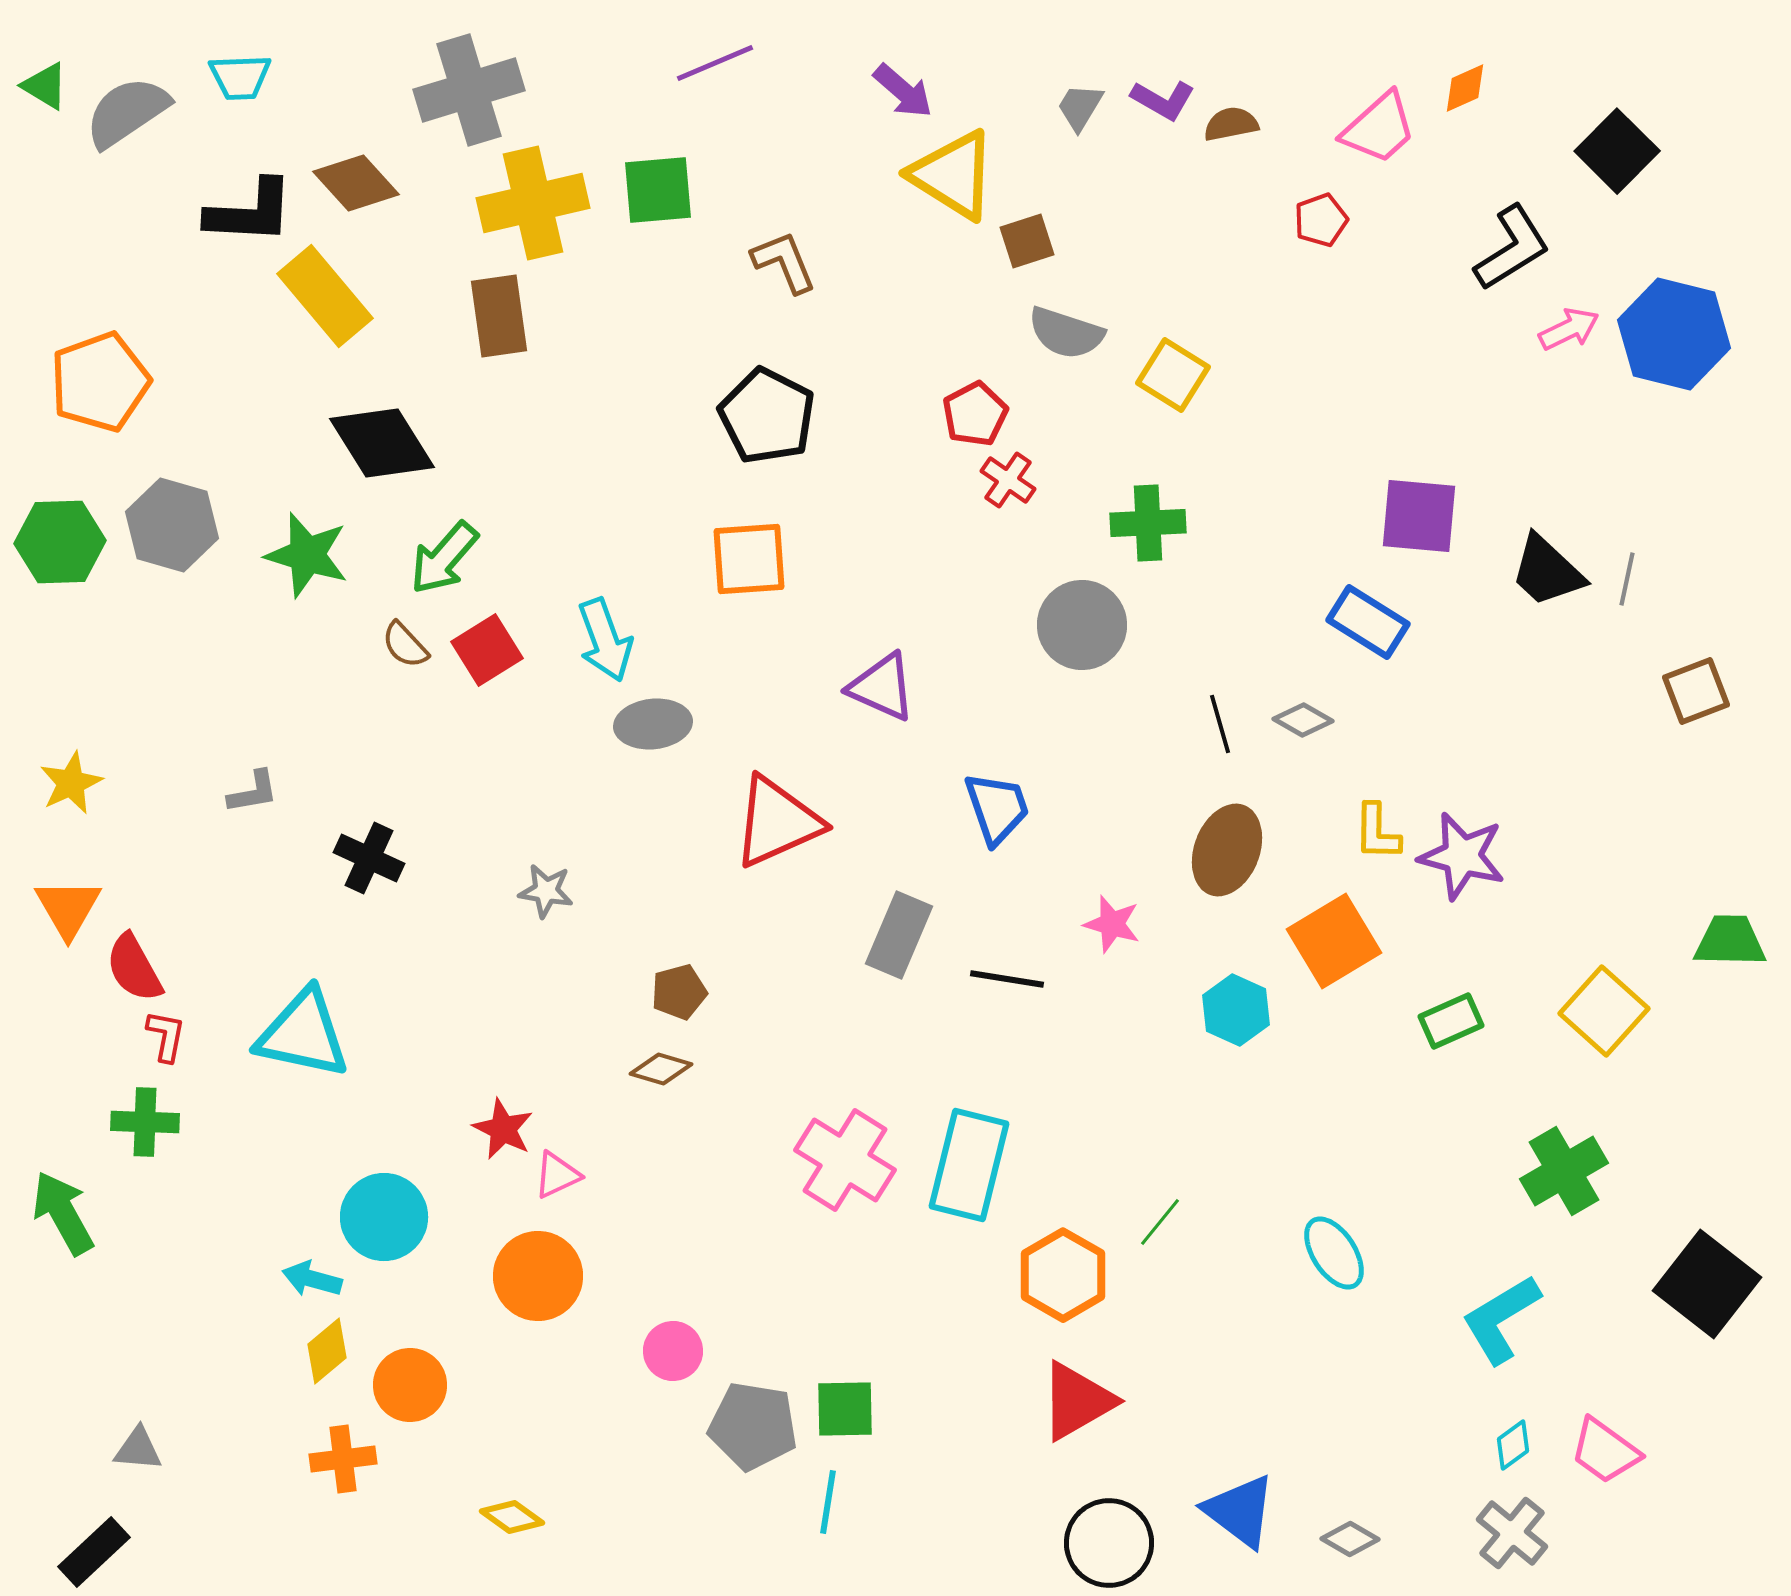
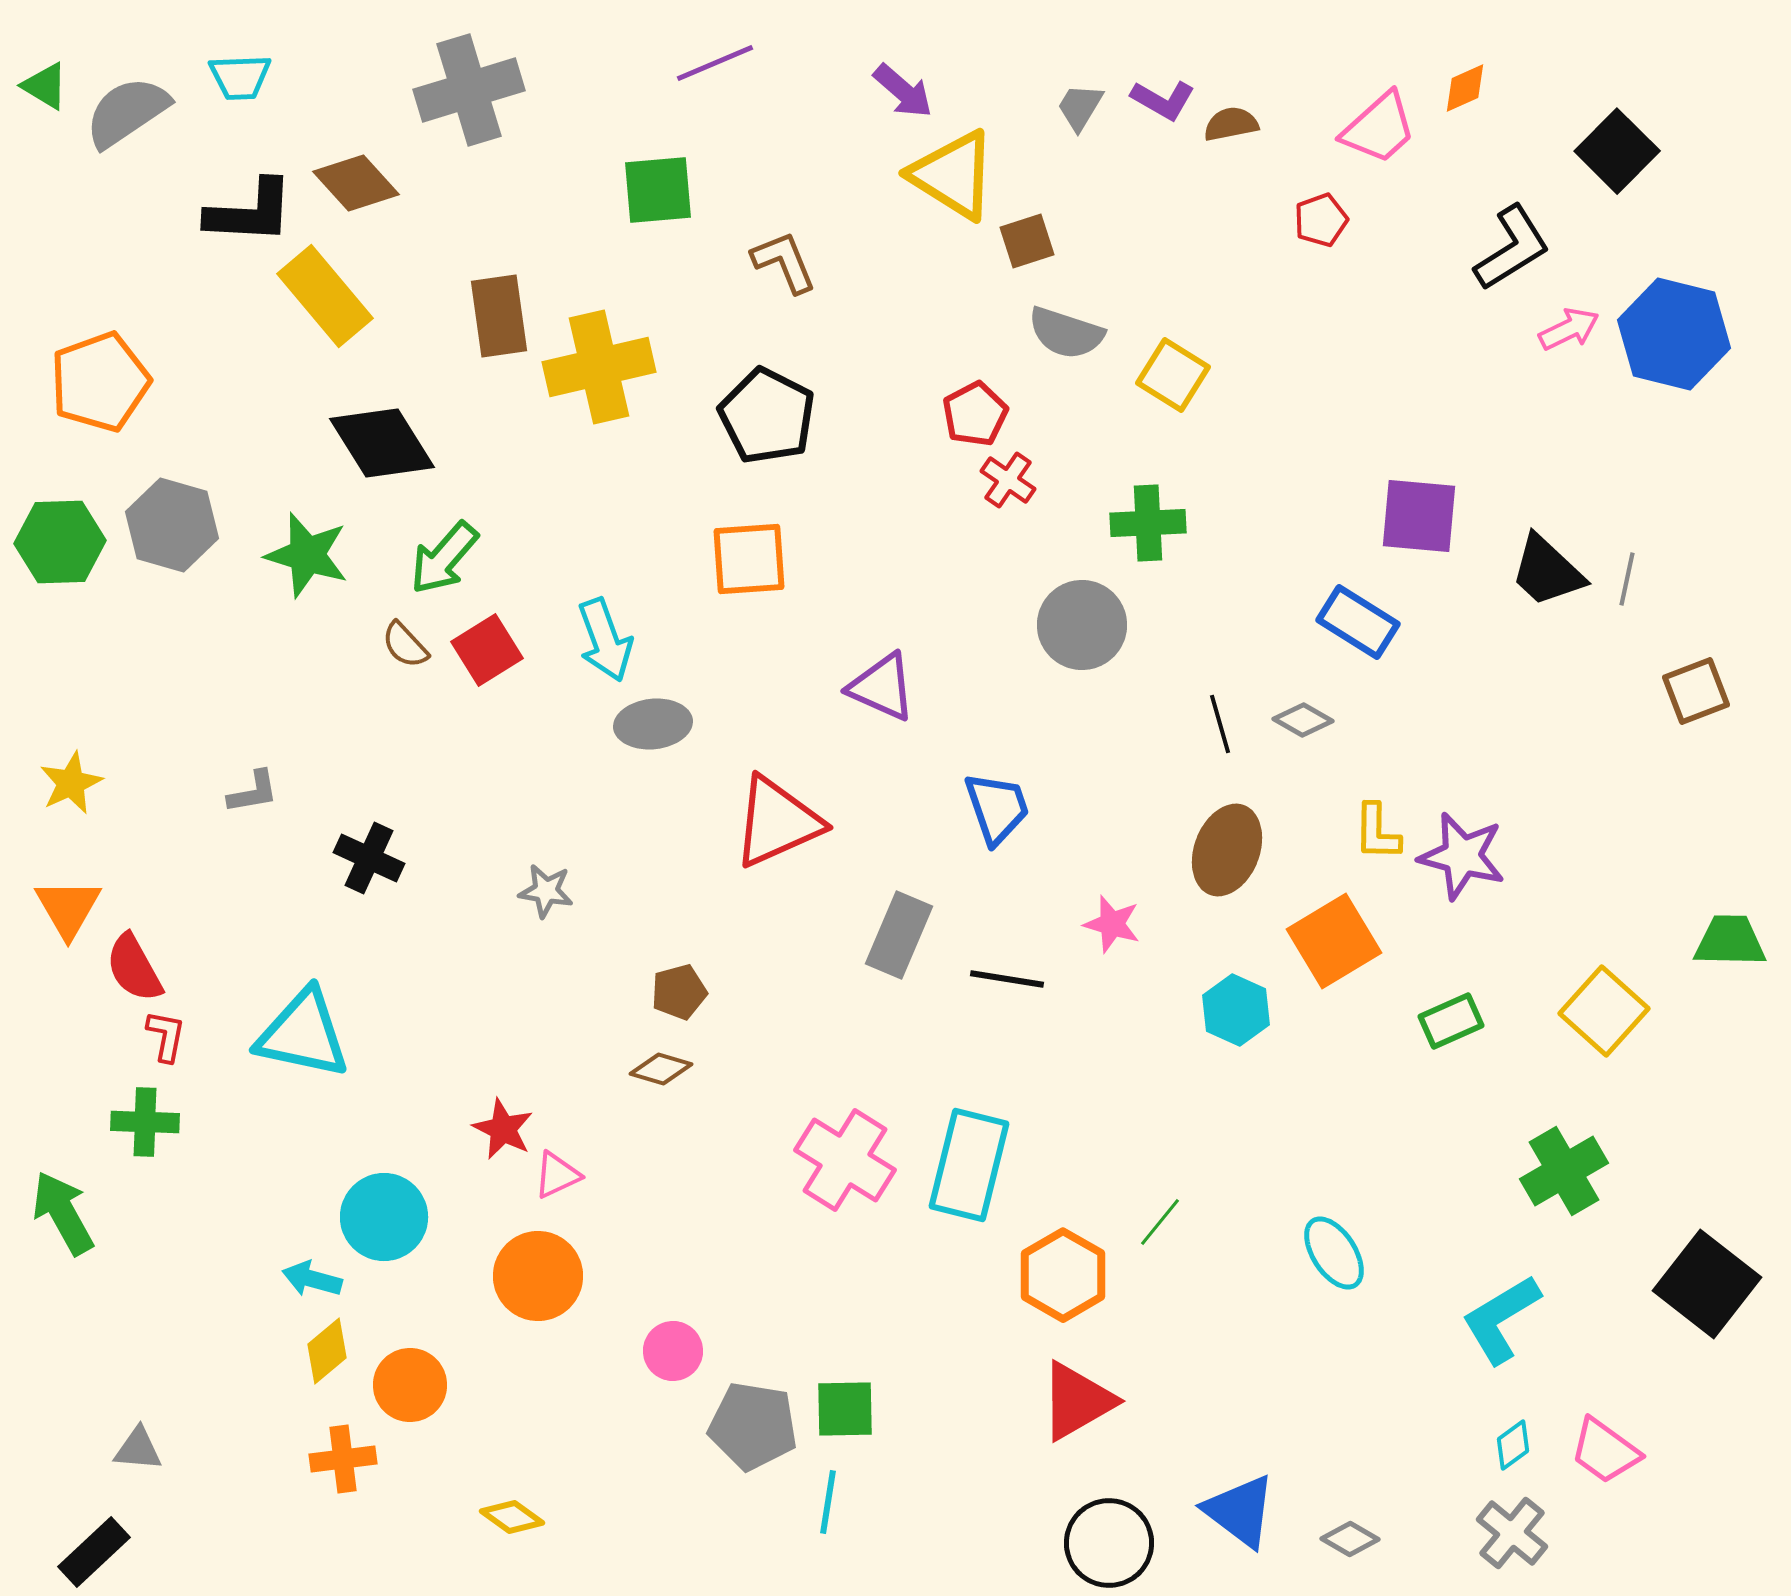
yellow cross at (533, 203): moved 66 px right, 164 px down
blue rectangle at (1368, 622): moved 10 px left
